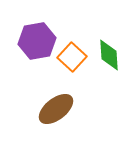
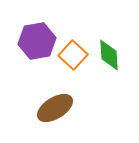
orange square: moved 1 px right, 2 px up
brown ellipse: moved 1 px left, 1 px up; rotated 6 degrees clockwise
